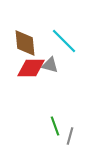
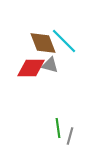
brown diamond: moved 18 px right; rotated 16 degrees counterclockwise
green line: moved 3 px right, 2 px down; rotated 12 degrees clockwise
